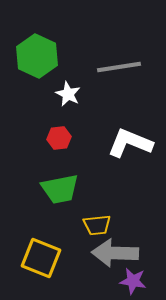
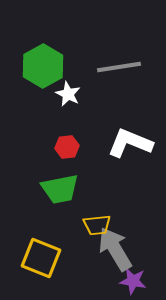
green hexagon: moved 6 px right, 10 px down; rotated 6 degrees clockwise
red hexagon: moved 8 px right, 9 px down
gray arrow: moved 4 px up; rotated 57 degrees clockwise
